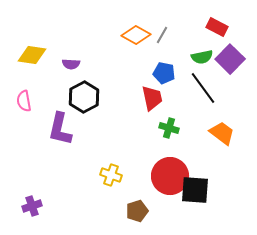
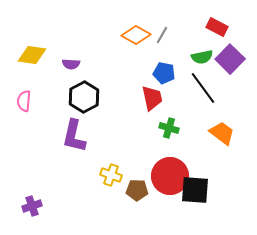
pink semicircle: rotated 15 degrees clockwise
purple L-shape: moved 14 px right, 7 px down
brown pentagon: moved 21 px up; rotated 20 degrees clockwise
